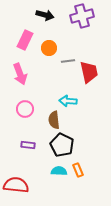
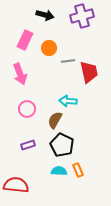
pink circle: moved 2 px right
brown semicircle: moved 1 px right; rotated 36 degrees clockwise
purple rectangle: rotated 24 degrees counterclockwise
